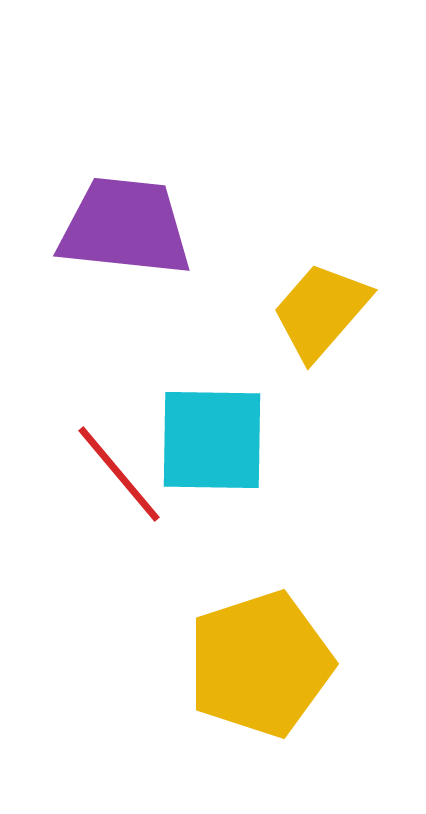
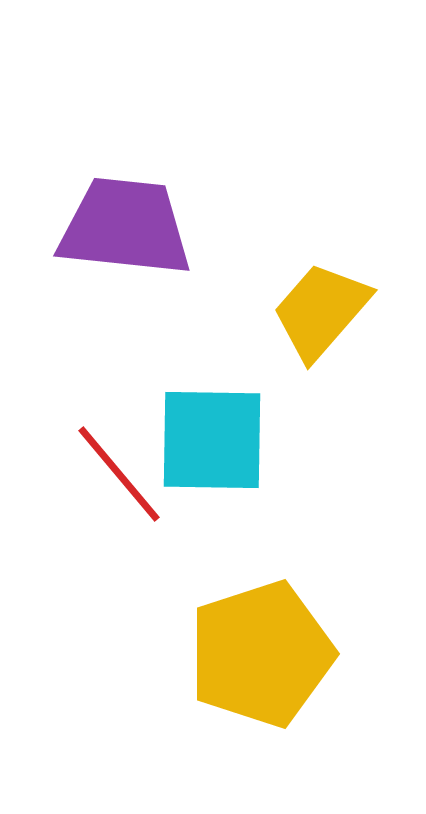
yellow pentagon: moved 1 px right, 10 px up
